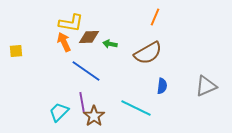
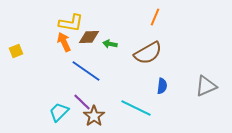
yellow square: rotated 16 degrees counterclockwise
purple line: rotated 36 degrees counterclockwise
